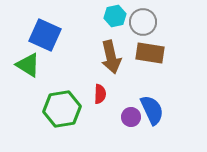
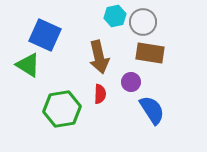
brown arrow: moved 12 px left
blue semicircle: rotated 8 degrees counterclockwise
purple circle: moved 35 px up
